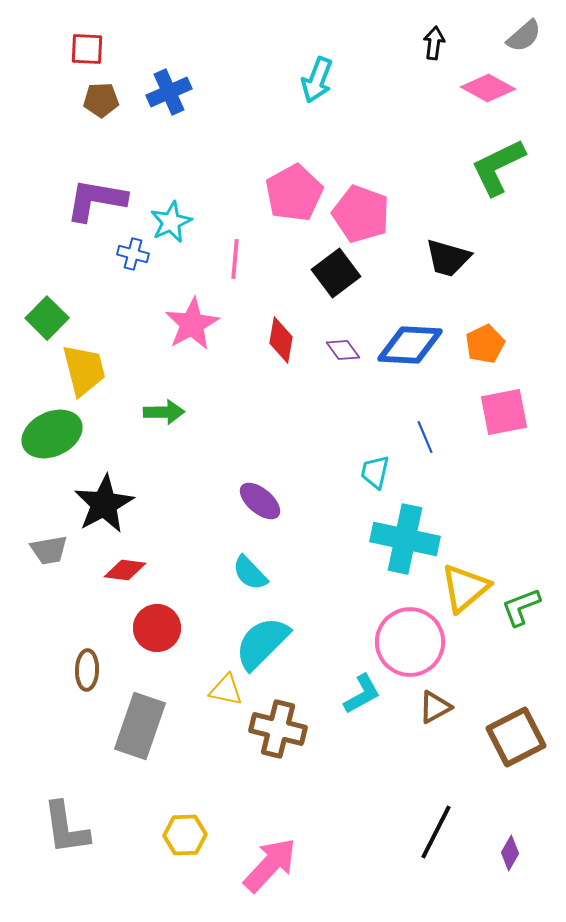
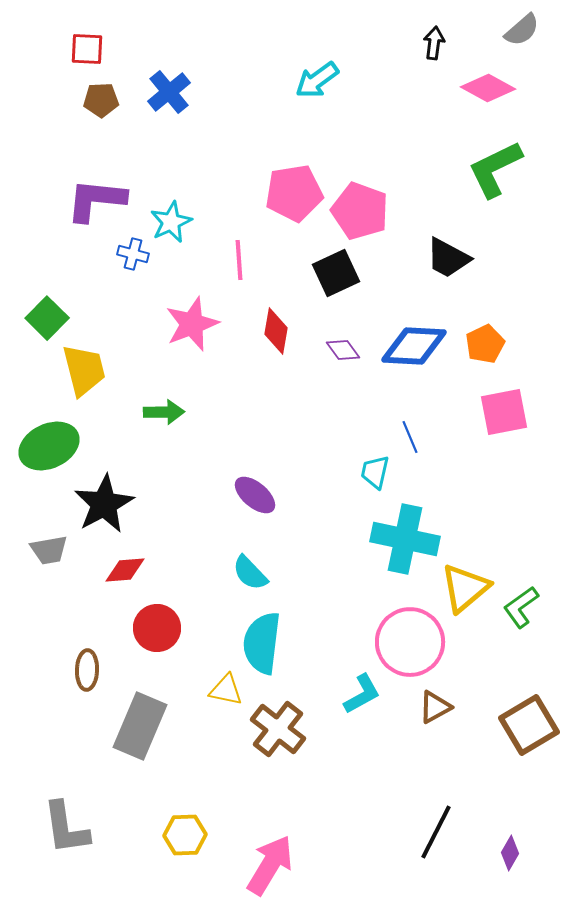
gray semicircle at (524, 36): moved 2 px left, 6 px up
cyan arrow at (317, 80): rotated 33 degrees clockwise
blue cross at (169, 92): rotated 15 degrees counterclockwise
green L-shape at (498, 167): moved 3 px left, 2 px down
pink pentagon at (294, 193): rotated 20 degrees clockwise
purple L-shape at (96, 200): rotated 4 degrees counterclockwise
pink pentagon at (361, 214): moved 1 px left, 3 px up
black trapezoid at (448, 258): rotated 12 degrees clockwise
pink line at (235, 259): moved 4 px right, 1 px down; rotated 9 degrees counterclockwise
black square at (336, 273): rotated 12 degrees clockwise
pink star at (192, 324): rotated 8 degrees clockwise
red diamond at (281, 340): moved 5 px left, 9 px up
blue diamond at (410, 345): moved 4 px right, 1 px down
green ellipse at (52, 434): moved 3 px left, 12 px down
blue line at (425, 437): moved 15 px left
purple ellipse at (260, 501): moved 5 px left, 6 px up
red diamond at (125, 570): rotated 12 degrees counterclockwise
green L-shape at (521, 607): rotated 15 degrees counterclockwise
cyan semicircle at (262, 643): rotated 38 degrees counterclockwise
gray rectangle at (140, 726): rotated 4 degrees clockwise
brown cross at (278, 729): rotated 24 degrees clockwise
brown square at (516, 737): moved 13 px right, 12 px up; rotated 4 degrees counterclockwise
pink arrow at (270, 865): rotated 12 degrees counterclockwise
